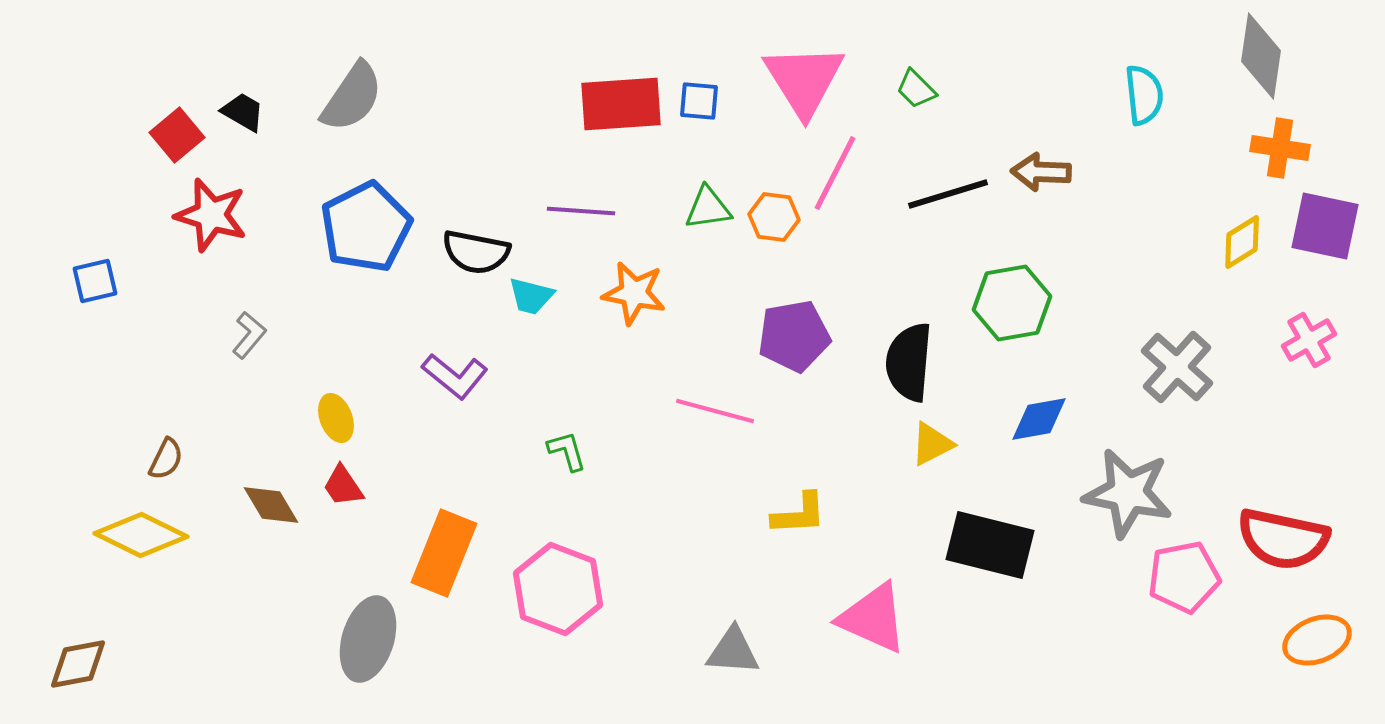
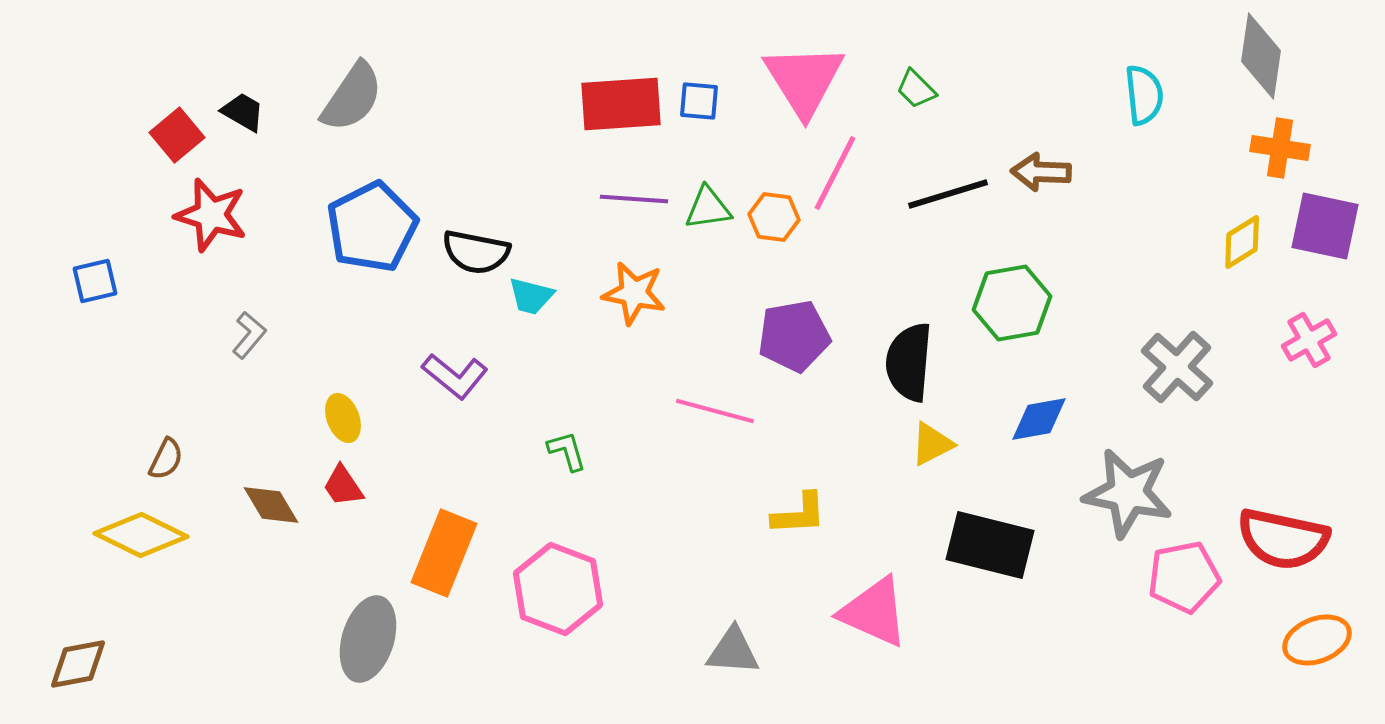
purple line at (581, 211): moved 53 px right, 12 px up
blue pentagon at (366, 227): moved 6 px right
yellow ellipse at (336, 418): moved 7 px right
pink triangle at (873, 618): moved 1 px right, 6 px up
